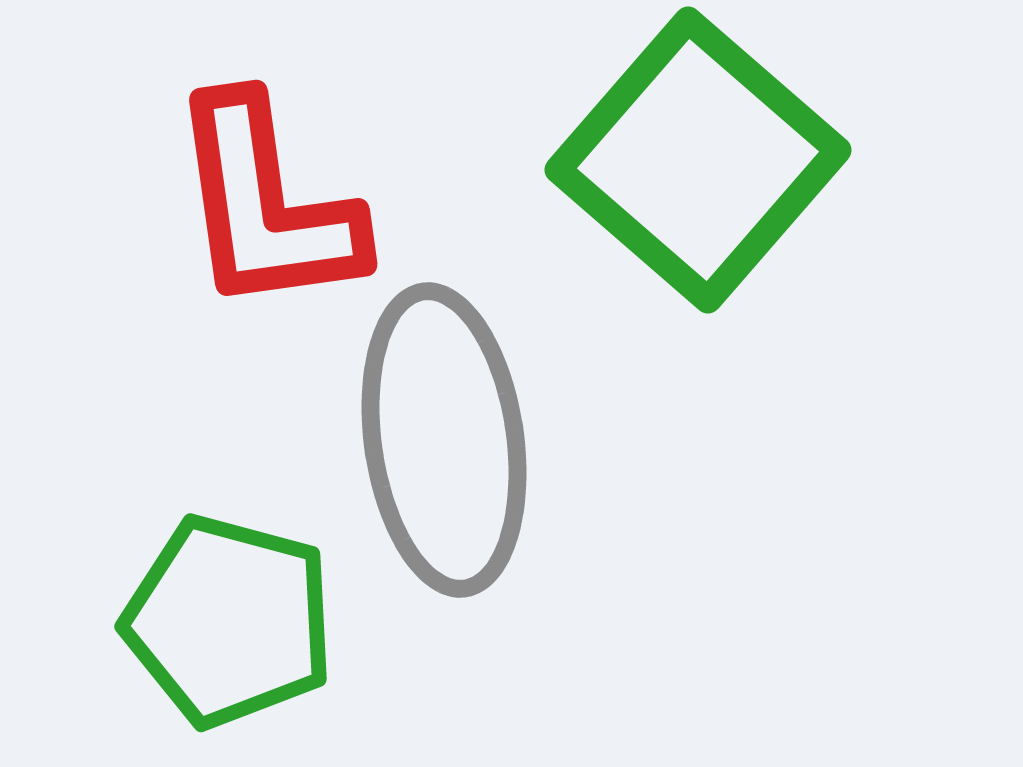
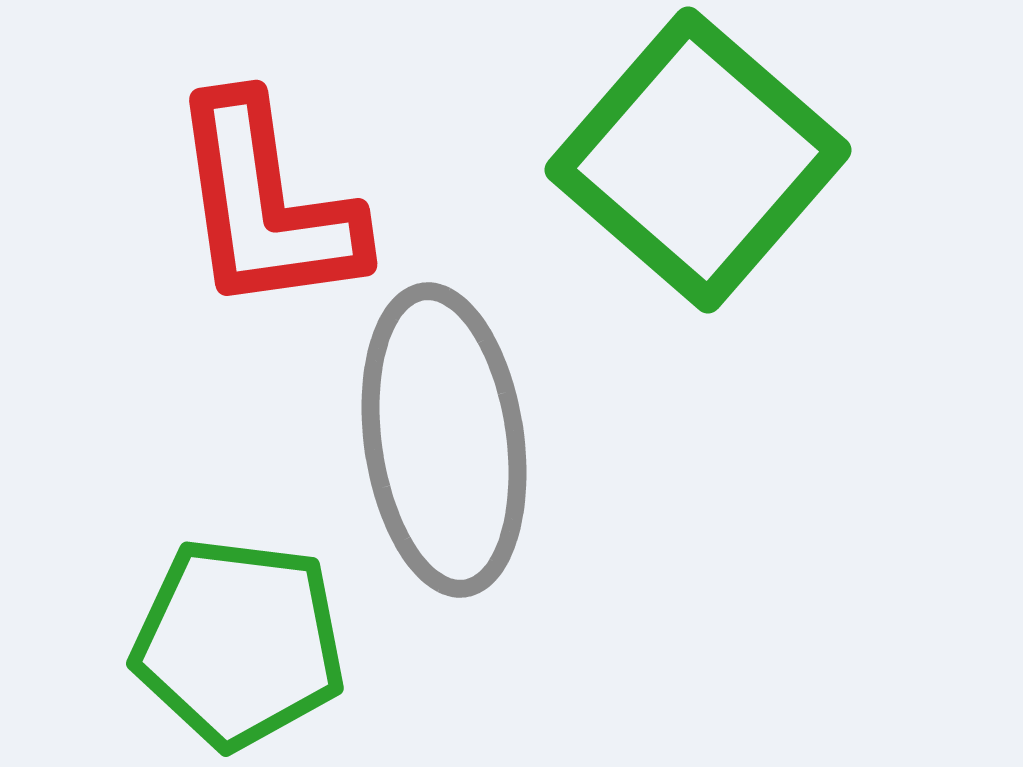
green pentagon: moved 10 px right, 22 px down; rotated 8 degrees counterclockwise
